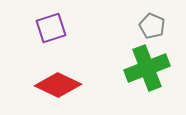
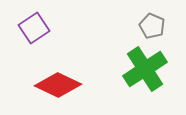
purple square: moved 17 px left; rotated 16 degrees counterclockwise
green cross: moved 2 px left, 1 px down; rotated 12 degrees counterclockwise
